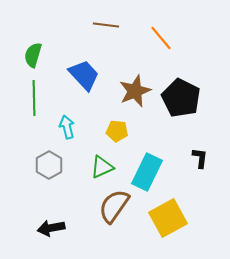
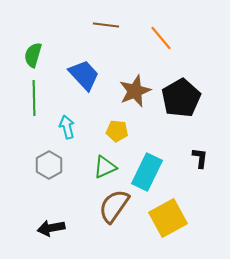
black pentagon: rotated 15 degrees clockwise
green triangle: moved 3 px right
